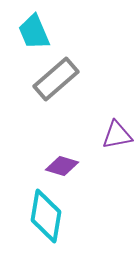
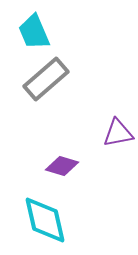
gray rectangle: moved 10 px left
purple triangle: moved 1 px right, 2 px up
cyan diamond: moved 1 px left, 4 px down; rotated 22 degrees counterclockwise
